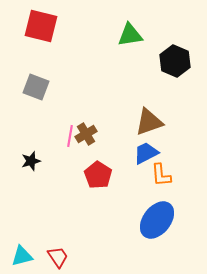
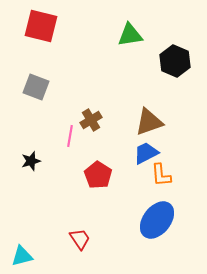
brown cross: moved 5 px right, 14 px up
red trapezoid: moved 22 px right, 18 px up
